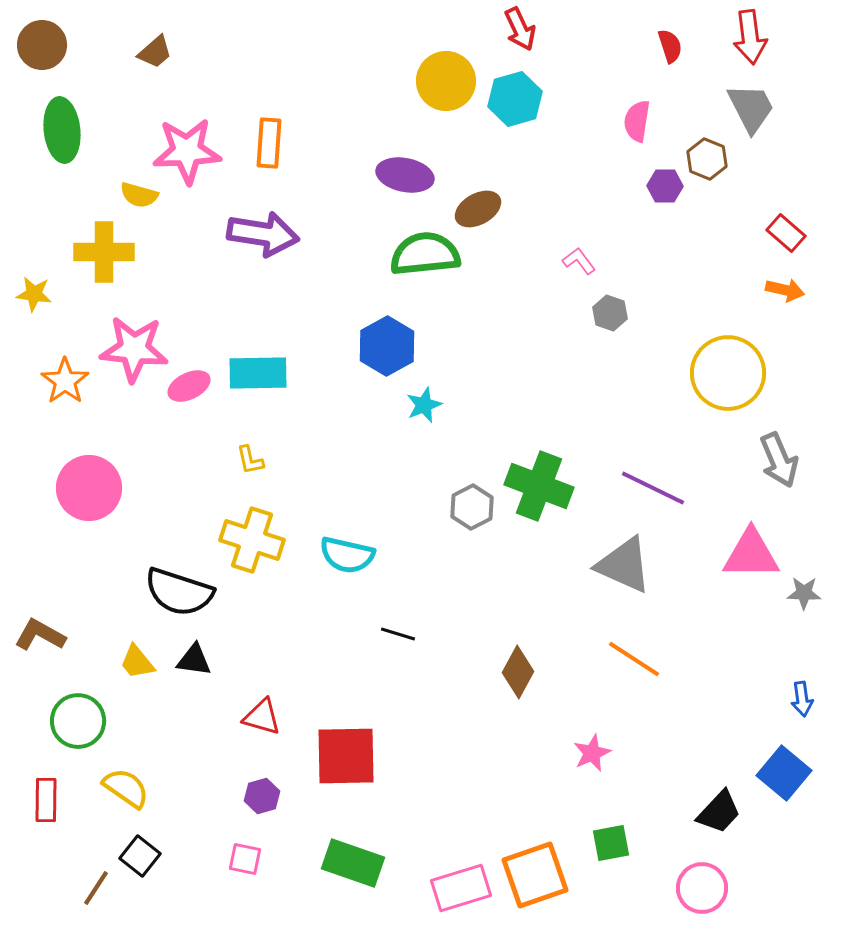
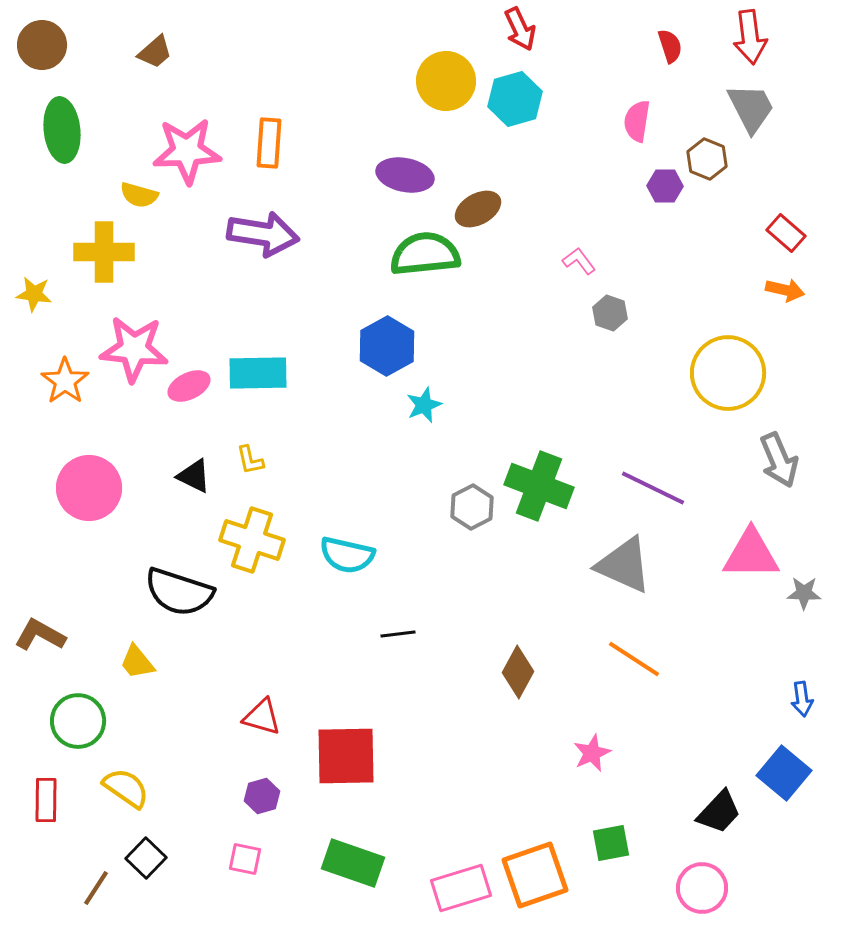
black line at (398, 634): rotated 24 degrees counterclockwise
black triangle at (194, 660): moved 184 px up; rotated 18 degrees clockwise
black square at (140, 856): moved 6 px right, 2 px down; rotated 6 degrees clockwise
